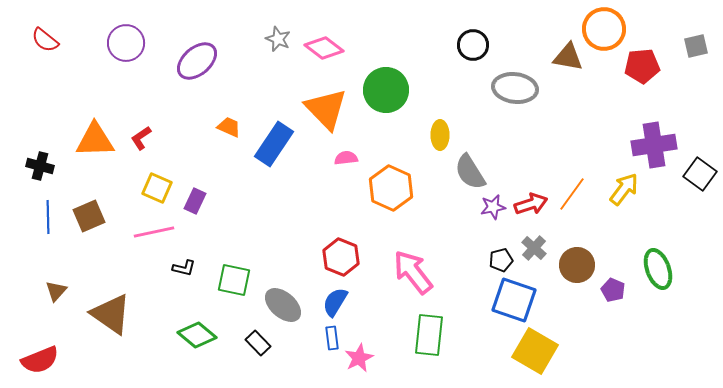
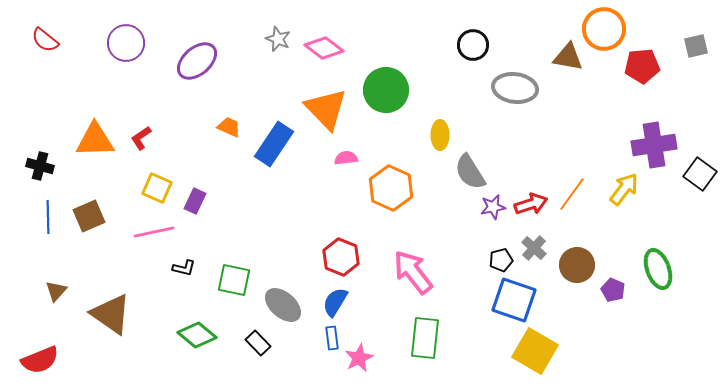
green rectangle at (429, 335): moved 4 px left, 3 px down
